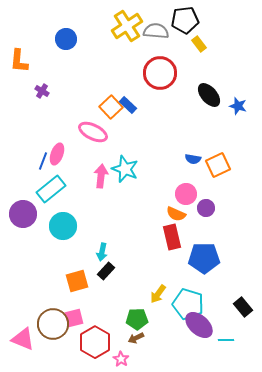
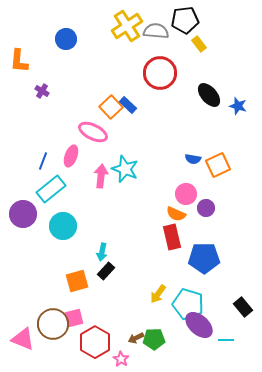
pink ellipse at (57, 154): moved 14 px right, 2 px down
green pentagon at (137, 319): moved 17 px right, 20 px down
